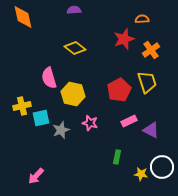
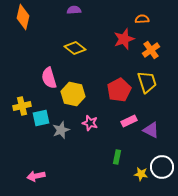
orange diamond: rotated 25 degrees clockwise
pink arrow: rotated 36 degrees clockwise
